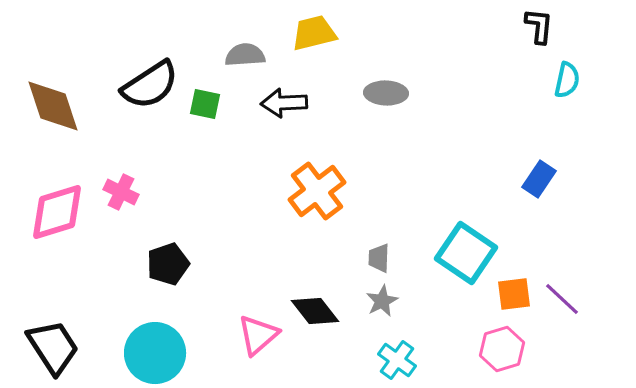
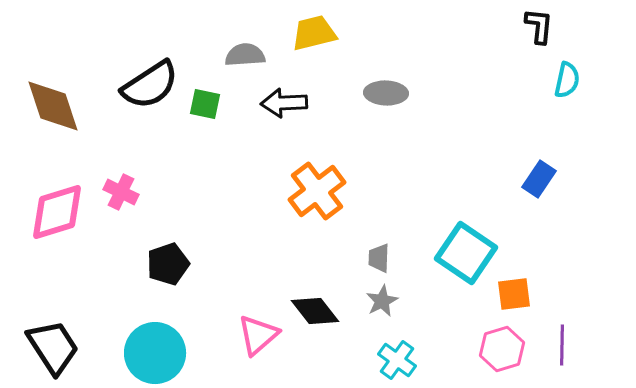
purple line: moved 46 px down; rotated 48 degrees clockwise
